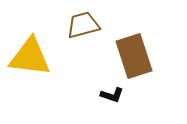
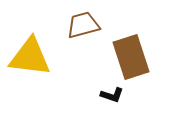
brown rectangle: moved 3 px left, 1 px down
